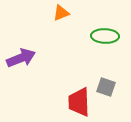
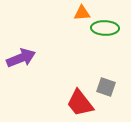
orange triangle: moved 21 px right; rotated 18 degrees clockwise
green ellipse: moved 8 px up
red trapezoid: moved 1 px right, 1 px down; rotated 36 degrees counterclockwise
